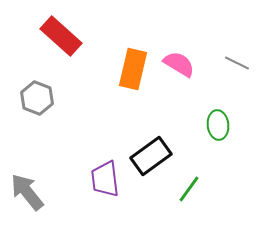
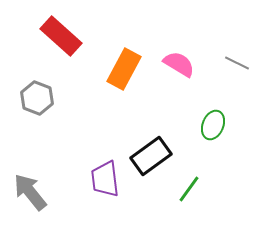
orange rectangle: moved 9 px left; rotated 15 degrees clockwise
green ellipse: moved 5 px left; rotated 28 degrees clockwise
gray arrow: moved 3 px right
